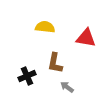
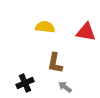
red triangle: moved 6 px up
black cross: moved 2 px left, 7 px down
gray arrow: moved 2 px left
